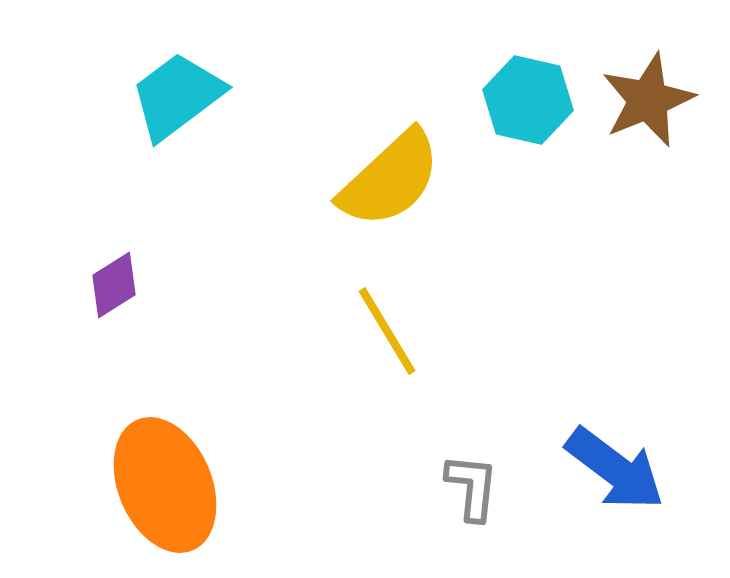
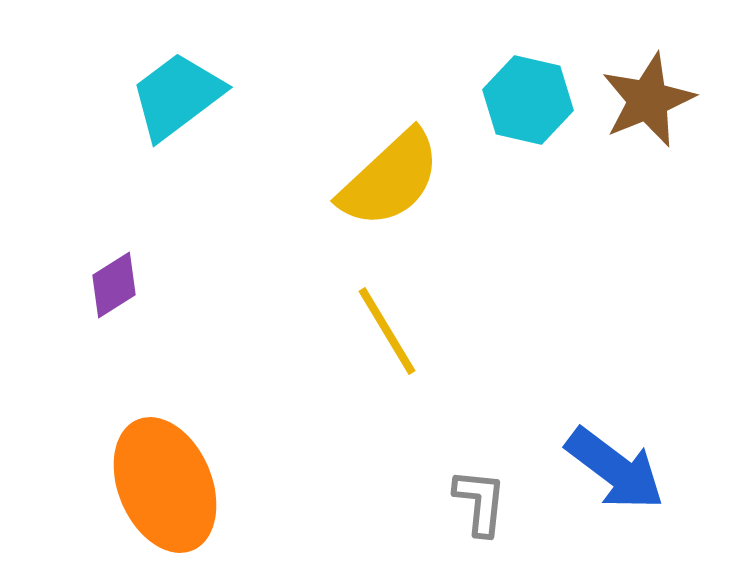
gray L-shape: moved 8 px right, 15 px down
